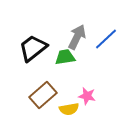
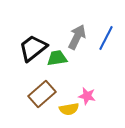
blue line: moved 1 px up; rotated 20 degrees counterclockwise
green trapezoid: moved 8 px left, 1 px down
brown rectangle: moved 1 px left, 1 px up
